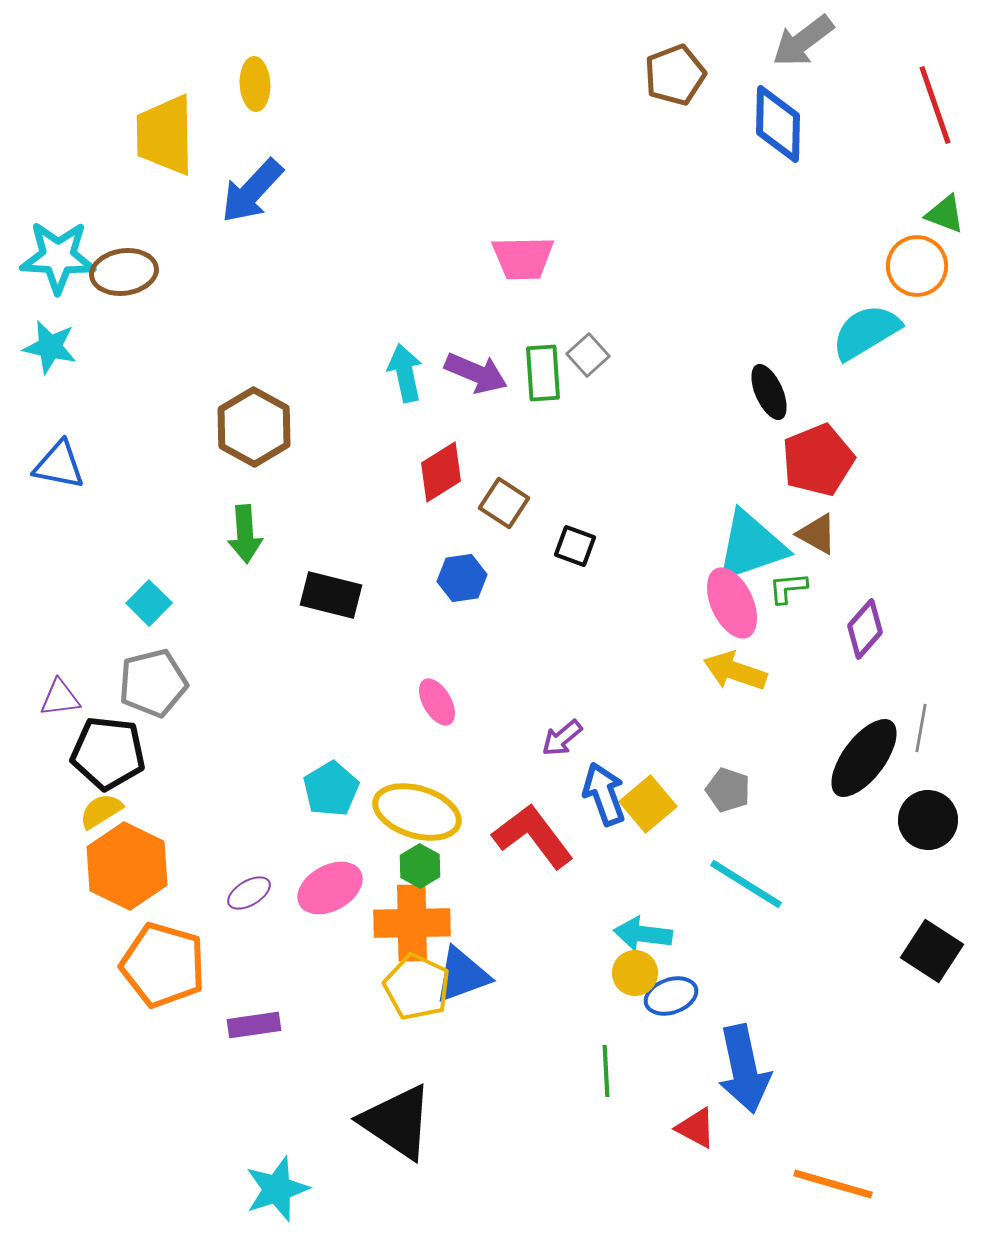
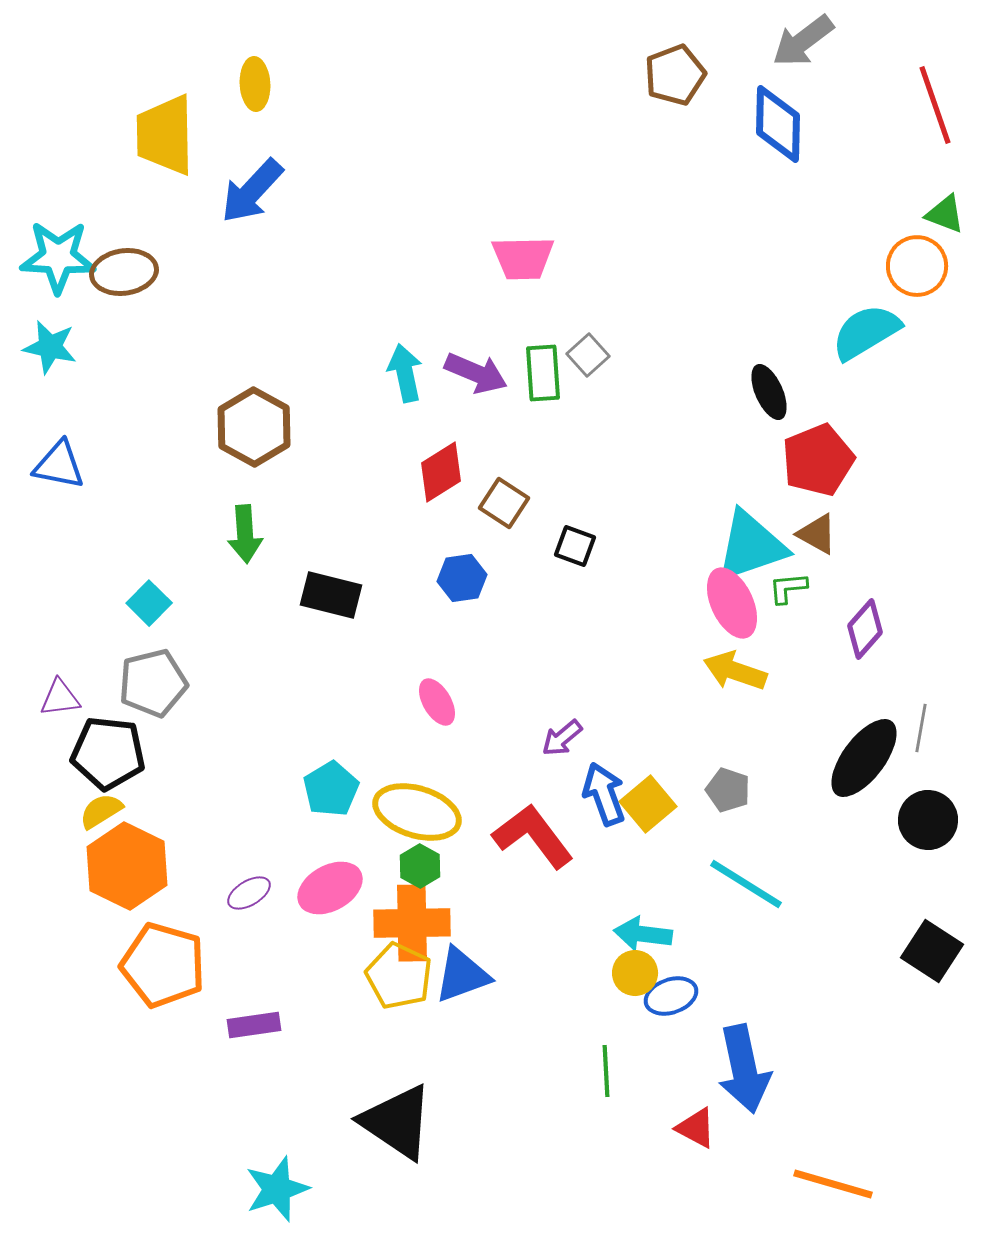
yellow pentagon at (417, 987): moved 18 px left, 11 px up
